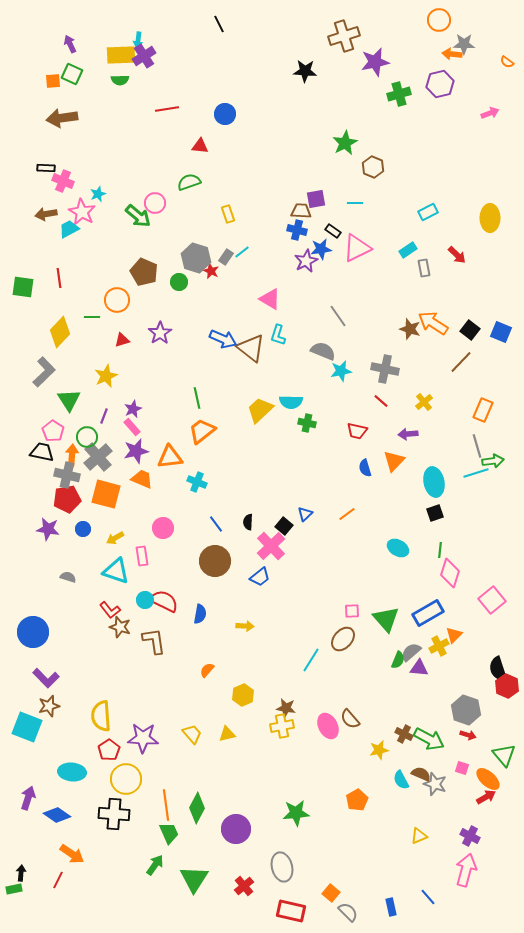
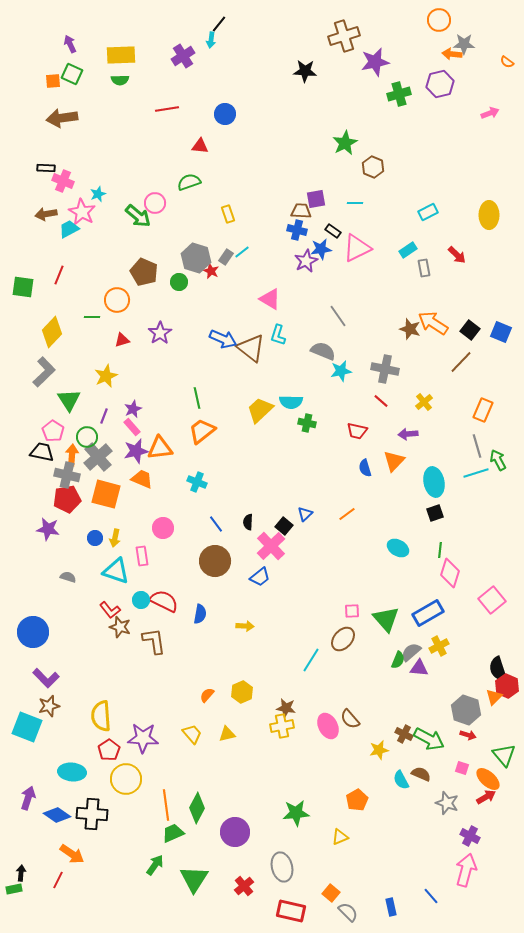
black line at (219, 24): rotated 66 degrees clockwise
cyan arrow at (138, 40): moved 73 px right
purple cross at (144, 56): moved 39 px right
yellow ellipse at (490, 218): moved 1 px left, 3 px up
red line at (59, 278): moved 3 px up; rotated 30 degrees clockwise
yellow diamond at (60, 332): moved 8 px left
orange triangle at (170, 457): moved 10 px left, 9 px up
green arrow at (493, 461): moved 5 px right, 1 px up; rotated 110 degrees counterclockwise
blue circle at (83, 529): moved 12 px right, 9 px down
yellow arrow at (115, 538): rotated 48 degrees counterclockwise
cyan circle at (145, 600): moved 4 px left
orange triangle at (454, 635): moved 40 px right, 62 px down
orange semicircle at (207, 670): moved 25 px down
yellow hexagon at (243, 695): moved 1 px left, 3 px up
gray star at (435, 784): moved 12 px right, 19 px down
black cross at (114, 814): moved 22 px left
purple circle at (236, 829): moved 1 px left, 3 px down
green trapezoid at (169, 833): moved 4 px right; rotated 90 degrees counterclockwise
yellow triangle at (419, 836): moved 79 px left, 1 px down
blue line at (428, 897): moved 3 px right, 1 px up
